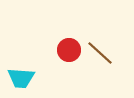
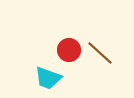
cyan trapezoid: moved 27 px right; rotated 16 degrees clockwise
